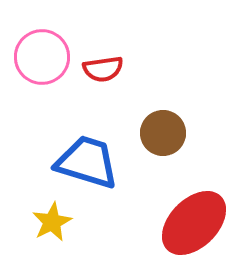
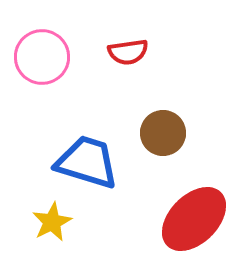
red semicircle: moved 25 px right, 17 px up
red ellipse: moved 4 px up
